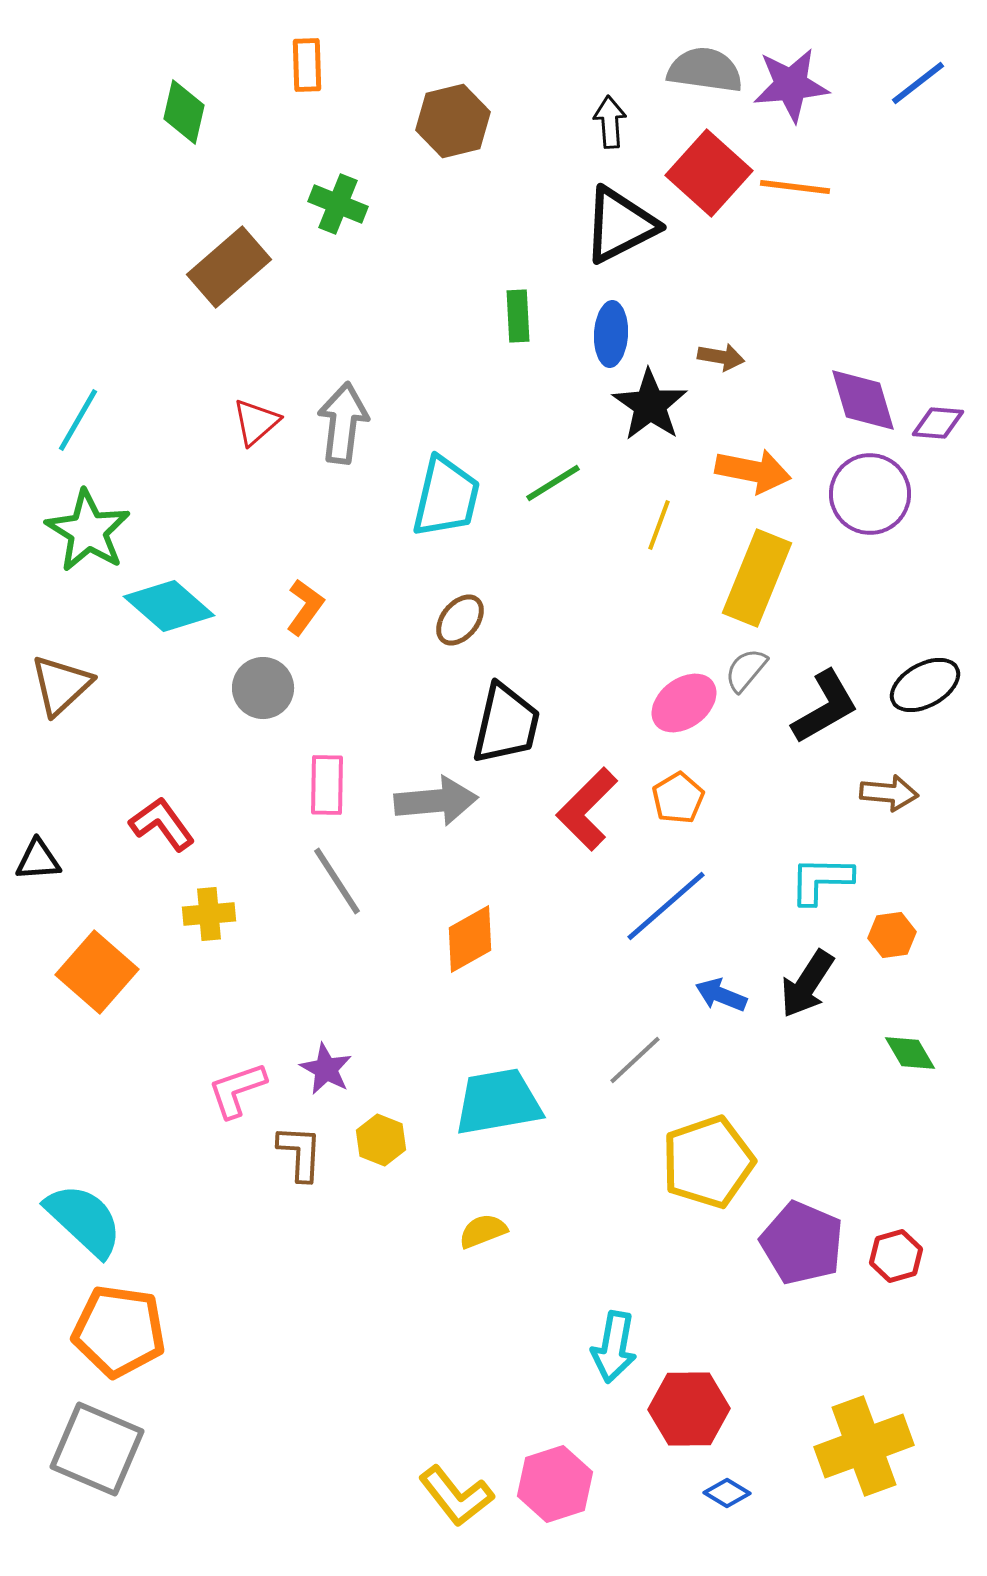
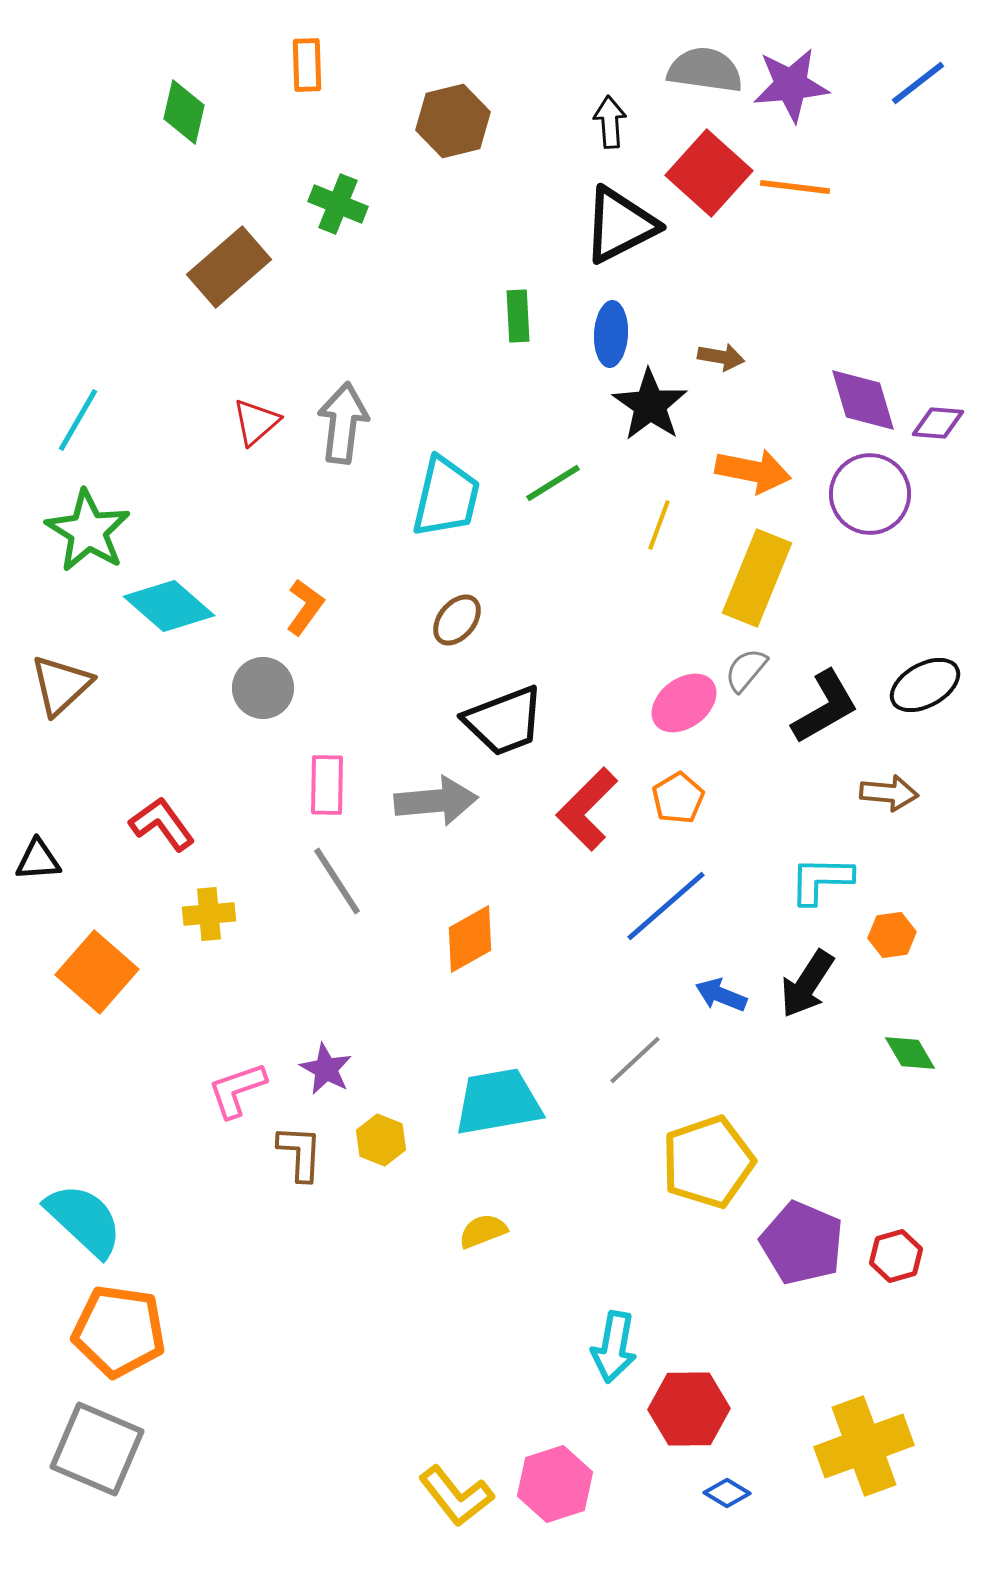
brown ellipse at (460, 620): moved 3 px left
black trapezoid at (506, 724): moved 2 px left, 3 px up; rotated 56 degrees clockwise
